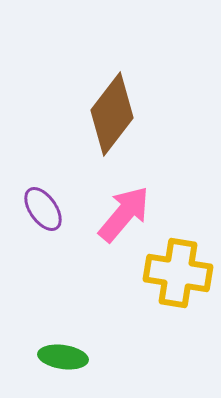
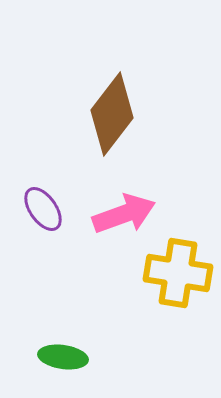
pink arrow: rotated 30 degrees clockwise
